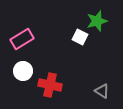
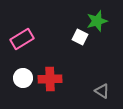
white circle: moved 7 px down
red cross: moved 6 px up; rotated 15 degrees counterclockwise
